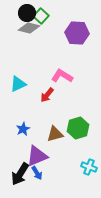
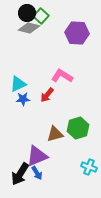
blue star: moved 30 px up; rotated 24 degrees clockwise
